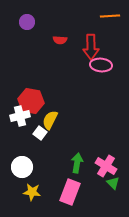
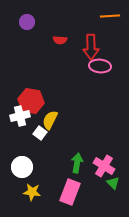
pink ellipse: moved 1 px left, 1 px down
pink cross: moved 2 px left
